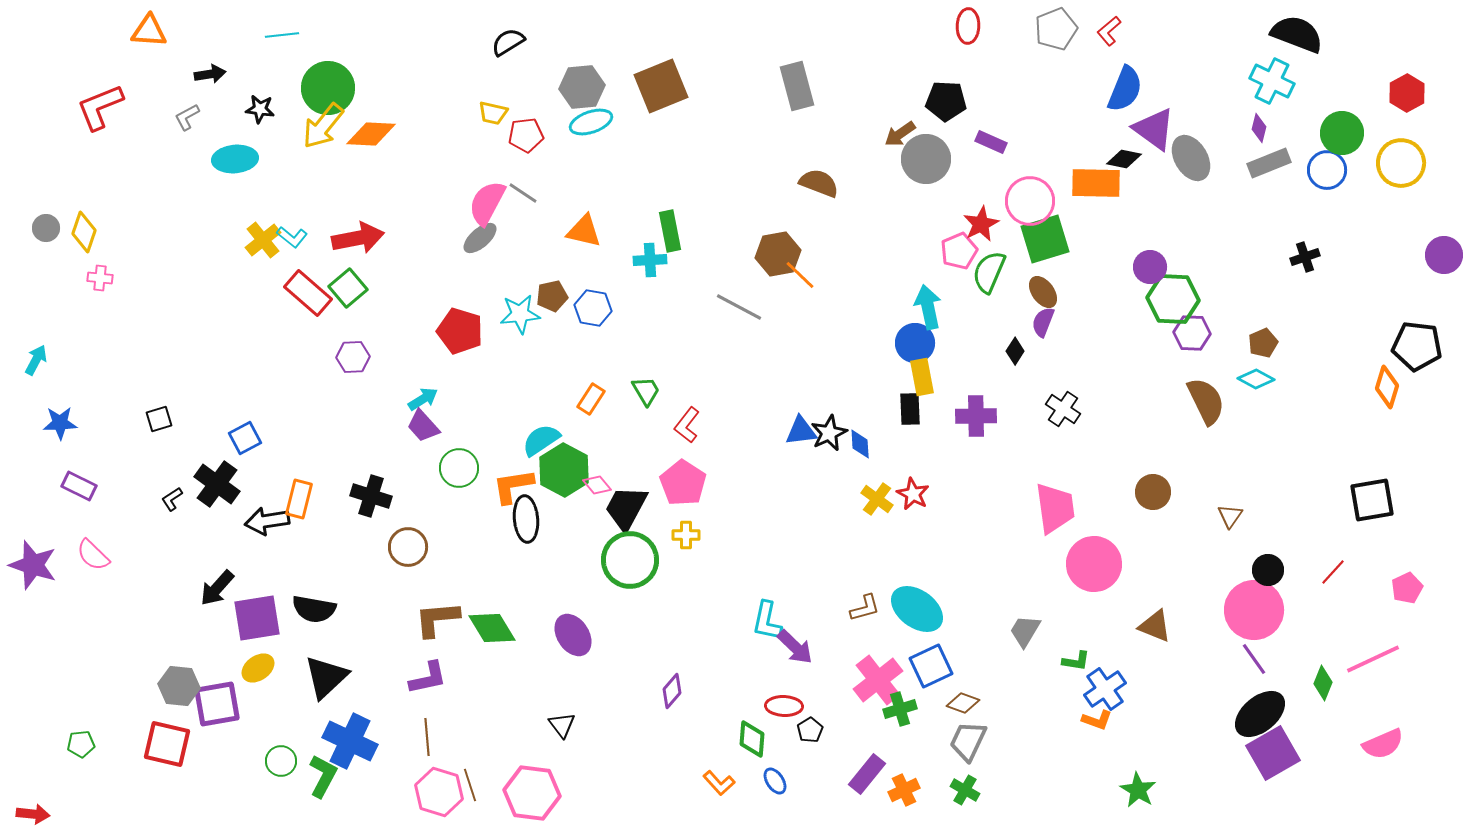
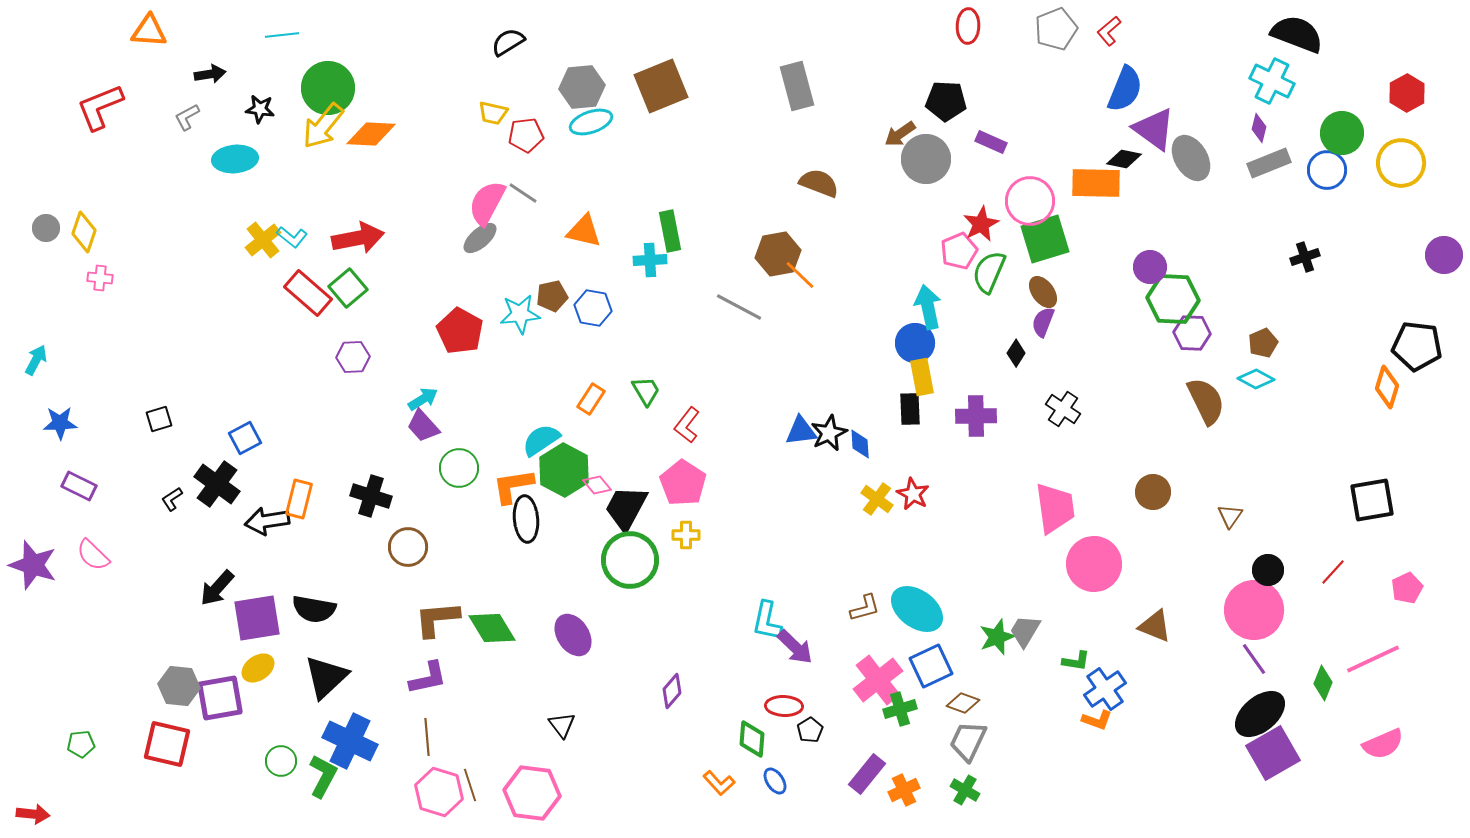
red pentagon at (460, 331): rotated 12 degrees clockwise
black diamond at (1015, 351): moved 1 px right, 2 px down
purple square at (217, 704): moved 3 px right, 6 px up
green star at (1138, 790): moved 141 px left, 153 px up; rotated 21 degrees clockwise
